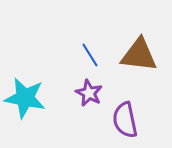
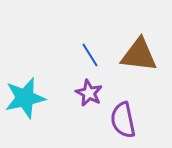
cyan star: rotated 24 degrees counterclockwise
purple semicircle: moved 2 px left
